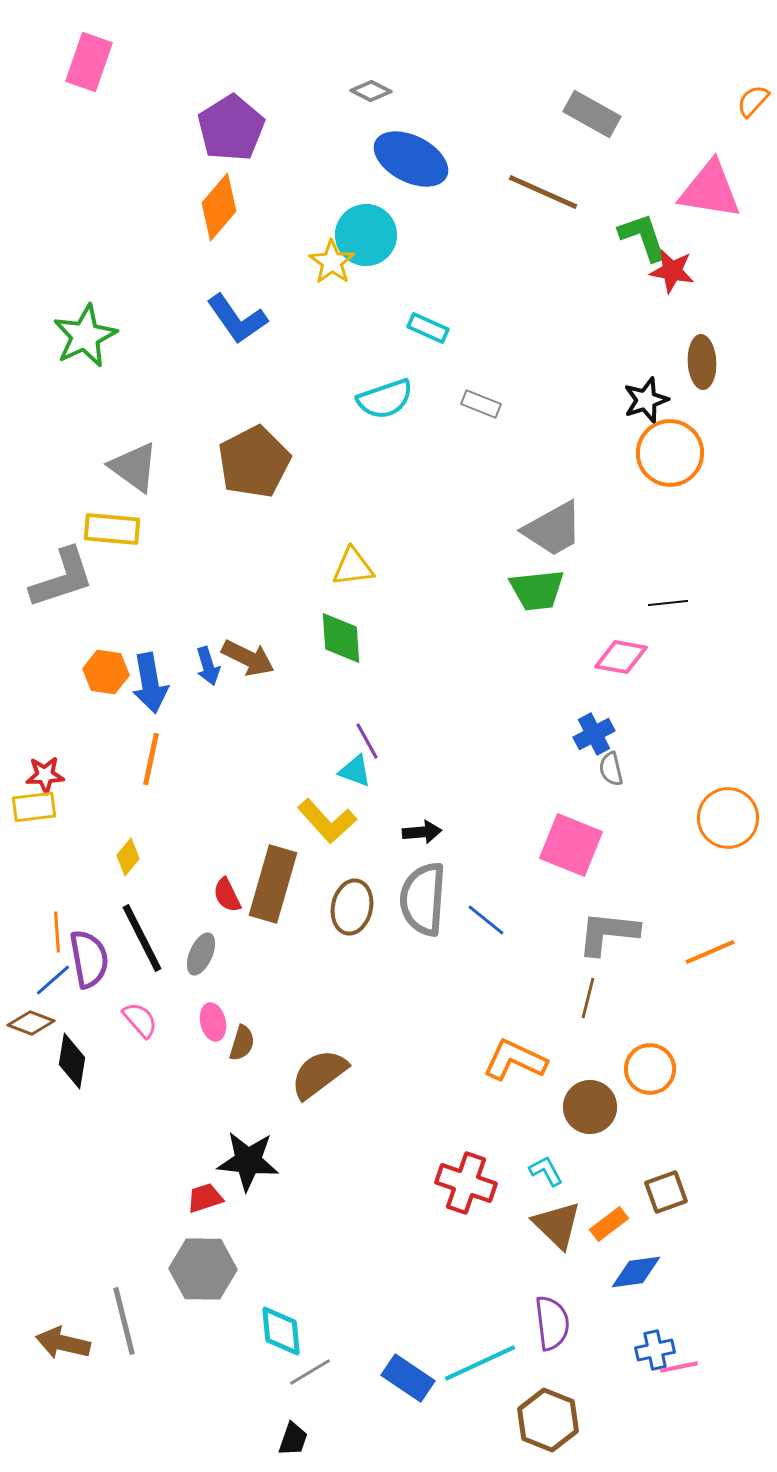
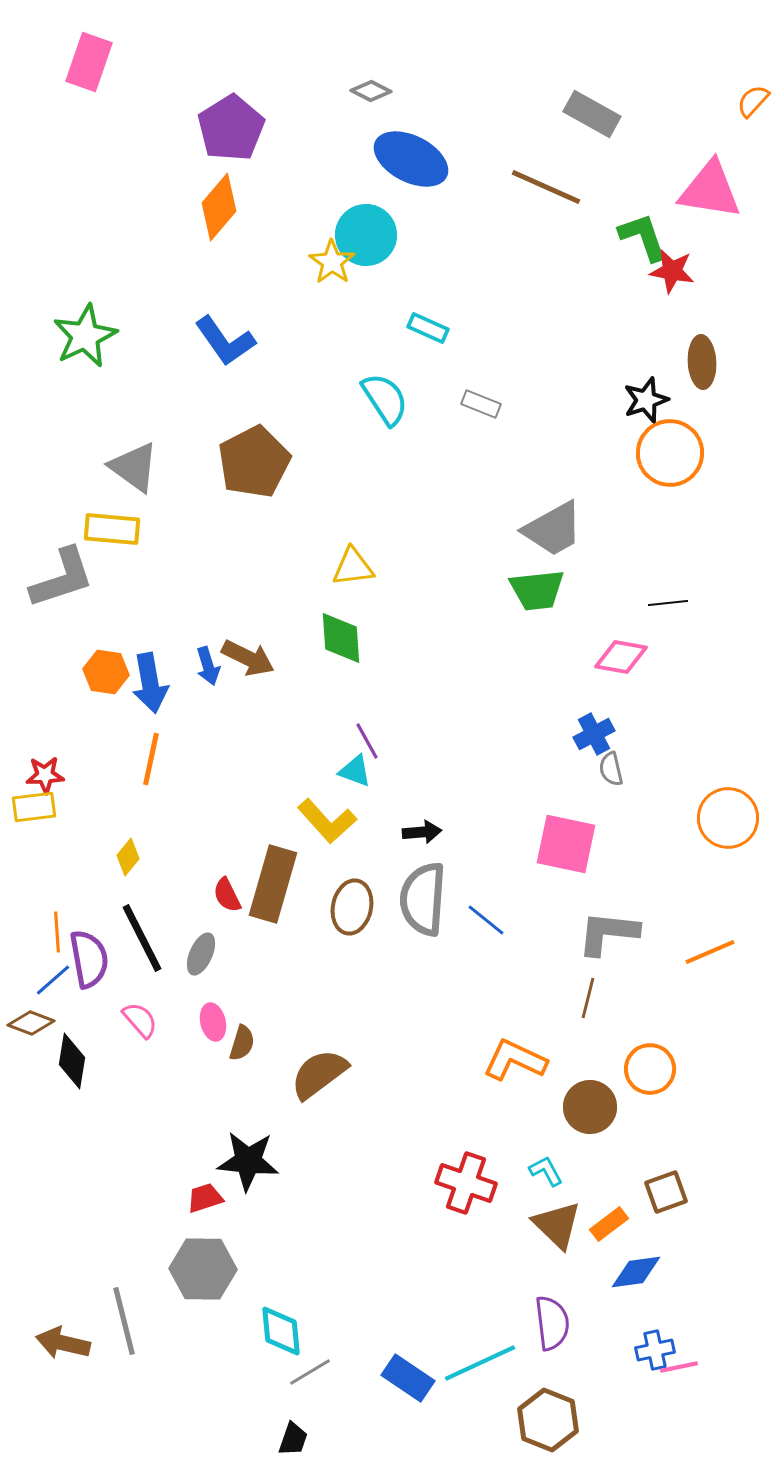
brown line at (543, 192): moved 3 px right, 5 px up
blue L-shape at (237, 319): moved 12 px left, 22 px down
cyan semicircle at (385, 399): rotated 104 degrees counterclockwise
pink square at (571, 845): moved 5 px left, 1 px up; rotated 10 degrees counterclockwise
